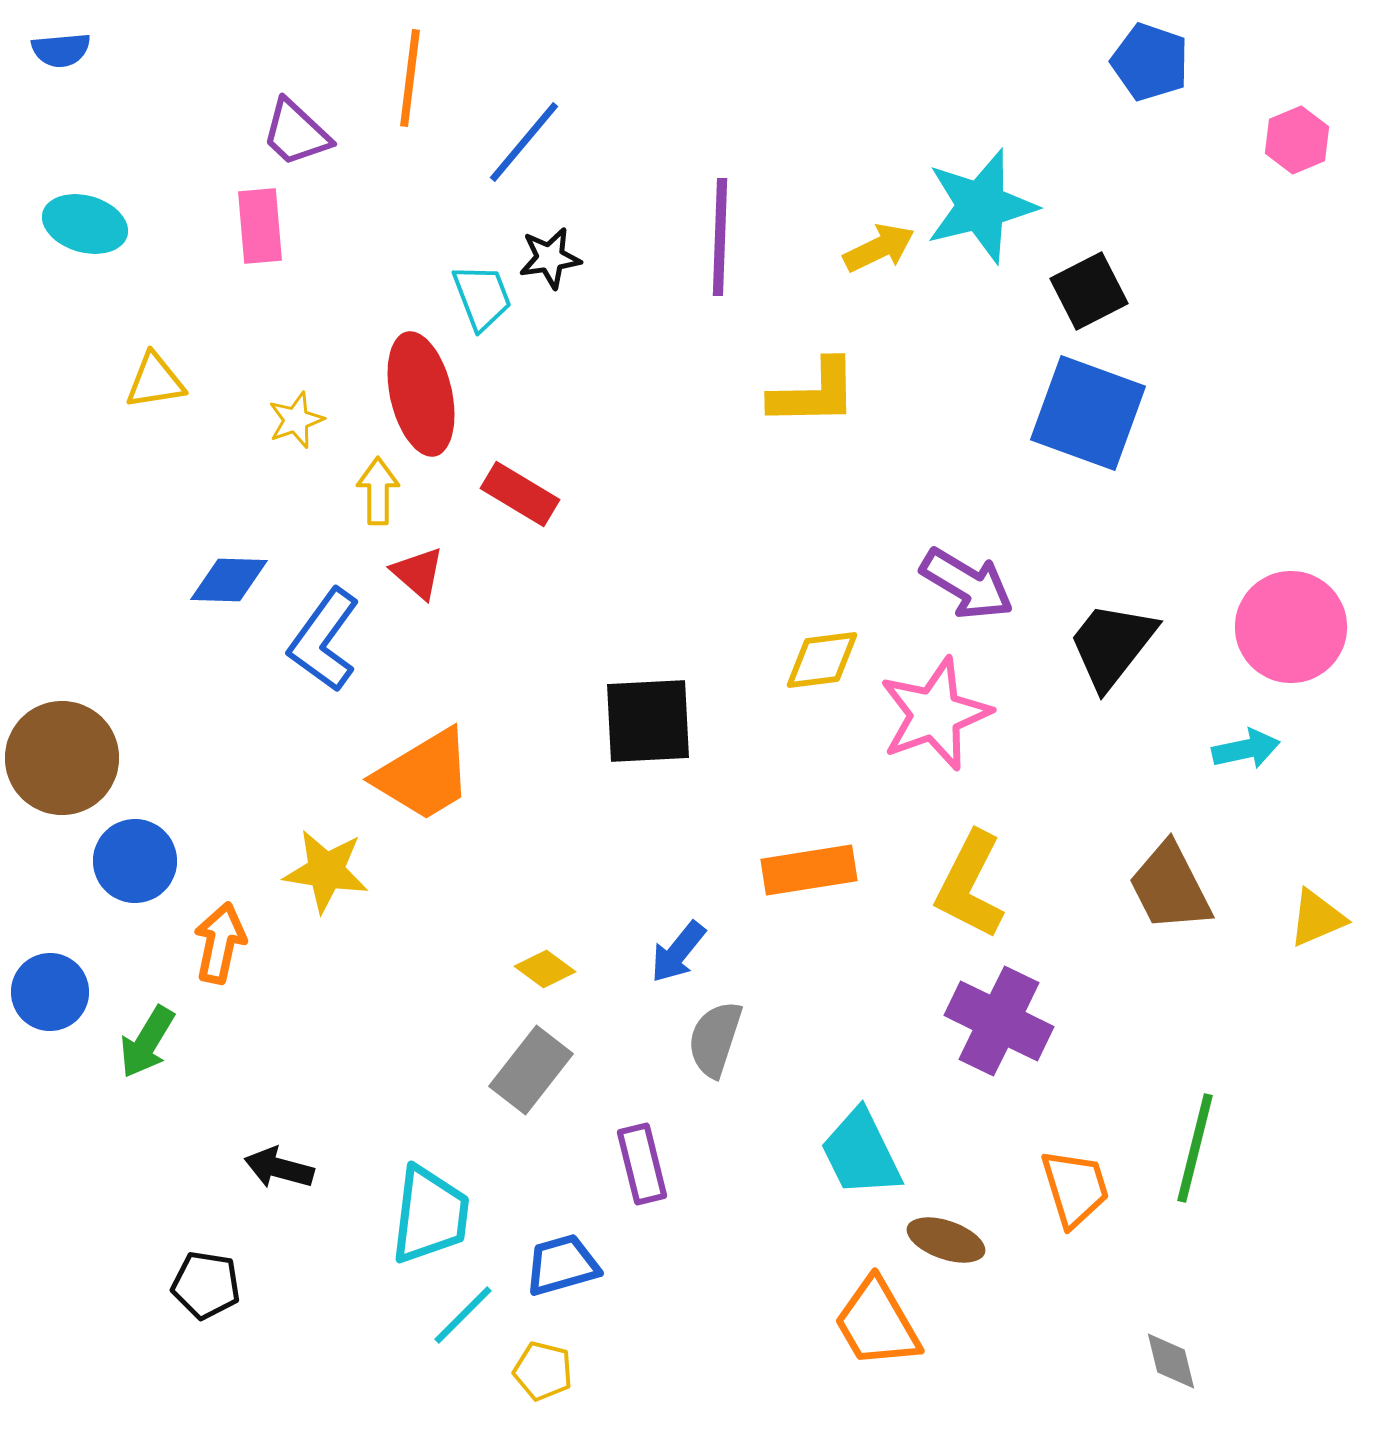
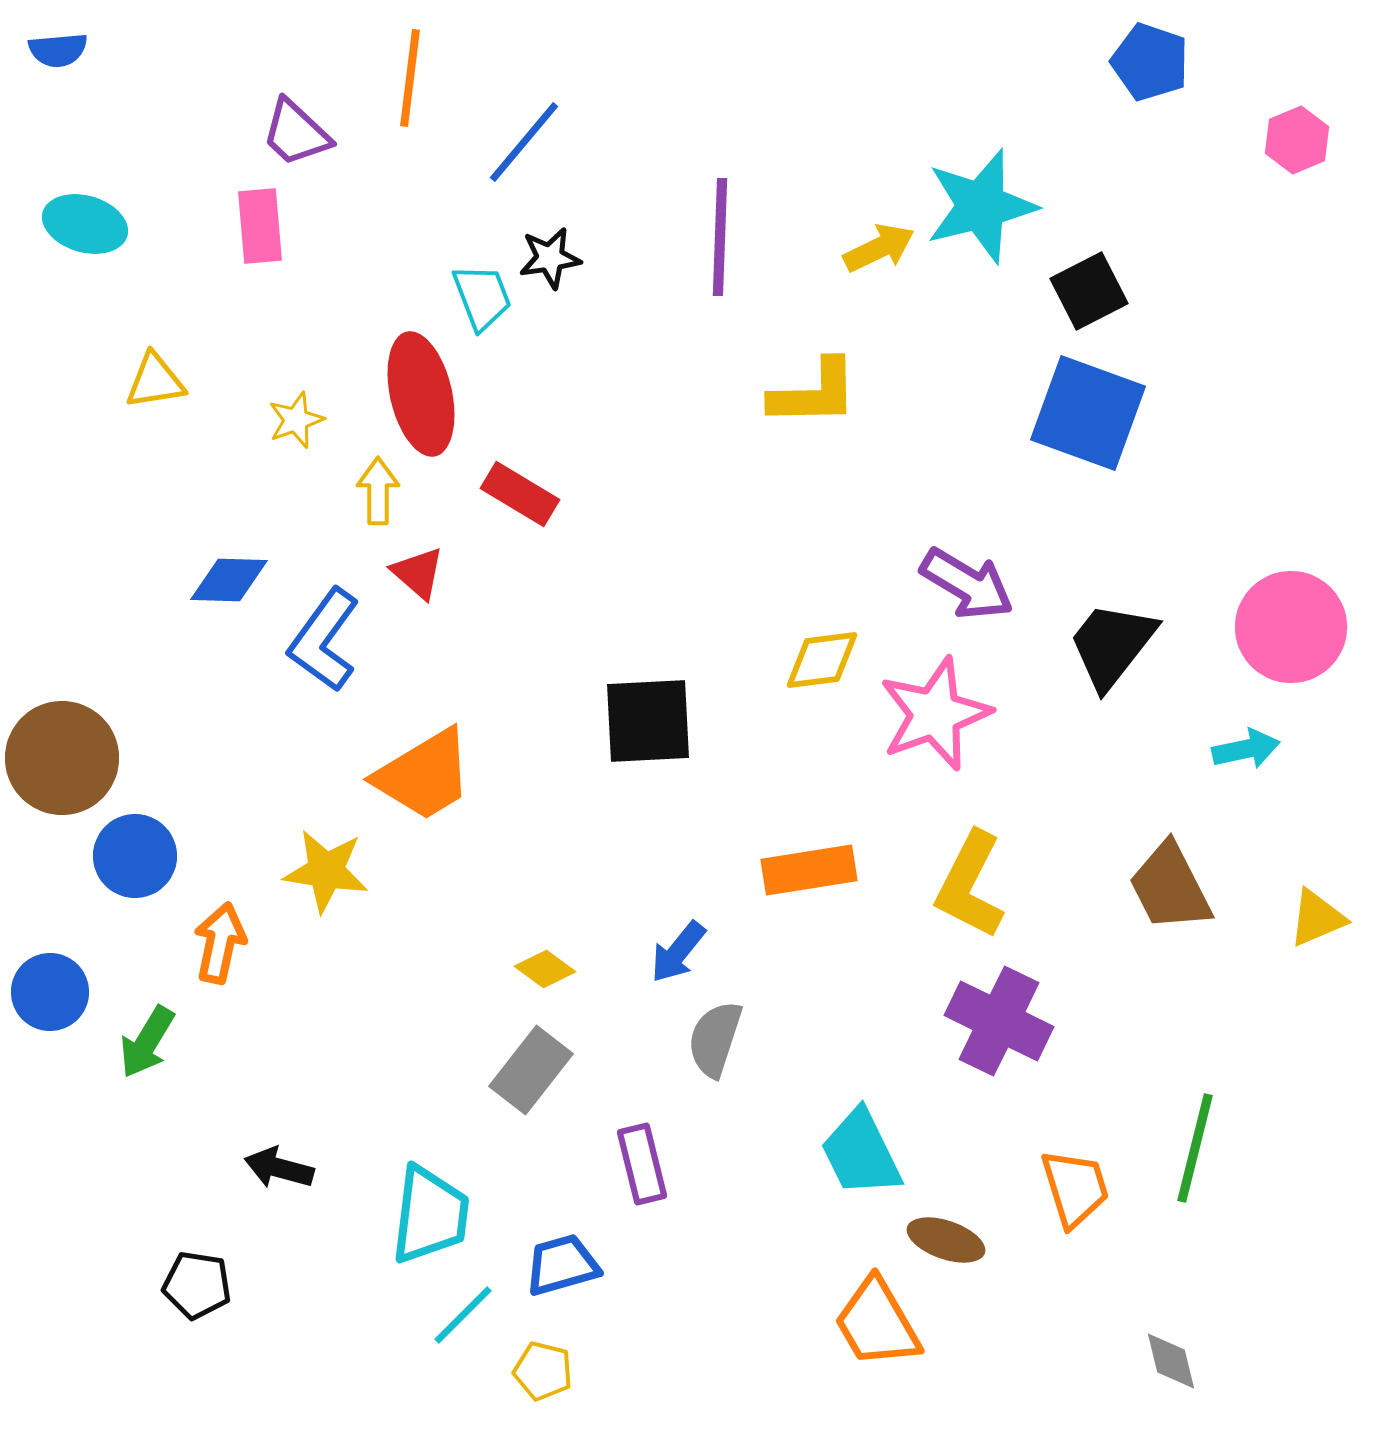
blue semicircle at (61, 50): moved 3 px left
blue circle at (135, 861): moved 5 px up
black pentagon at (206, 1285): moved 9 px left
